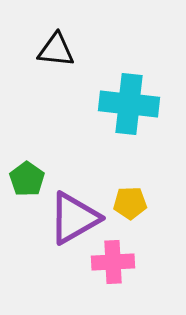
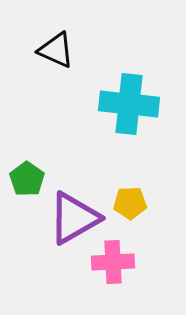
black triangle: rotated 18 degrees clockwise
